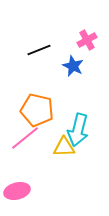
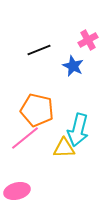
pink cross: moved 1 px right
yellow triangle: moved 1 px down
